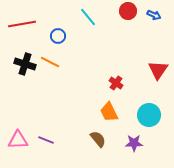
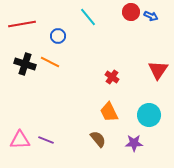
red circle: moved 3 px right, 1 px down
blue arrow: moved 3 px left, 1 px down
red cross: moved 4 px left, 6 px up
pink triangle: moved 2 px right
